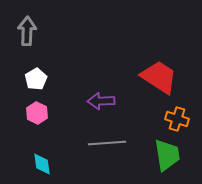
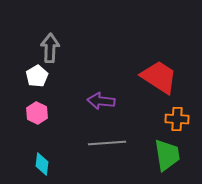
gray arrow: moved 23 px right, 17 px down
white pentagon: moved 1 px right, 3 px up
purple arrow: rotated 8 degrees clockwise
orange cross: rotated 15 degrees counterclockwise
cyan diamond: rotated 15 degrees clockwise
